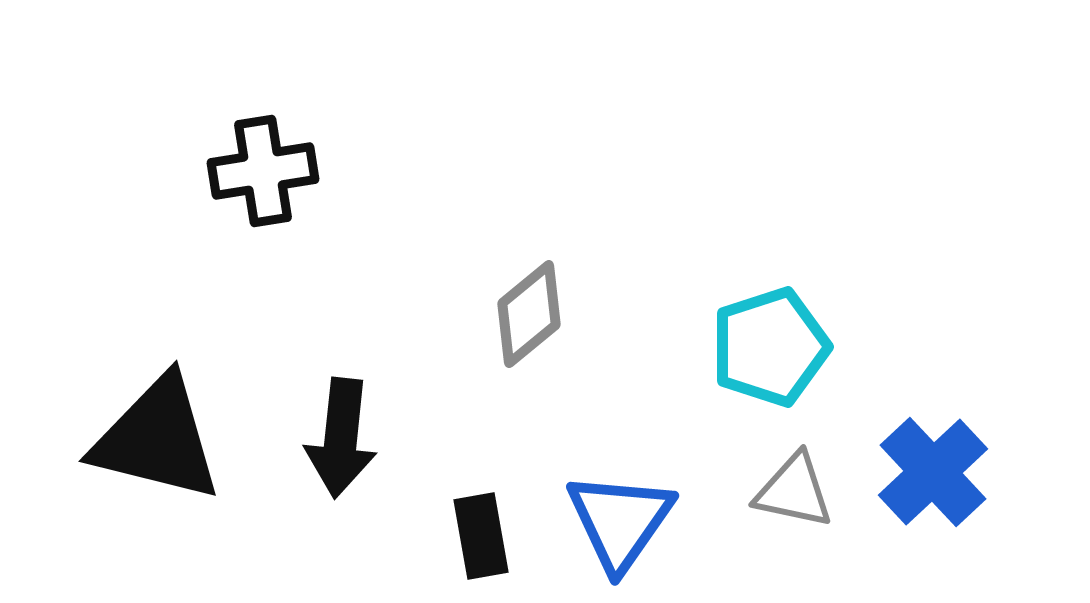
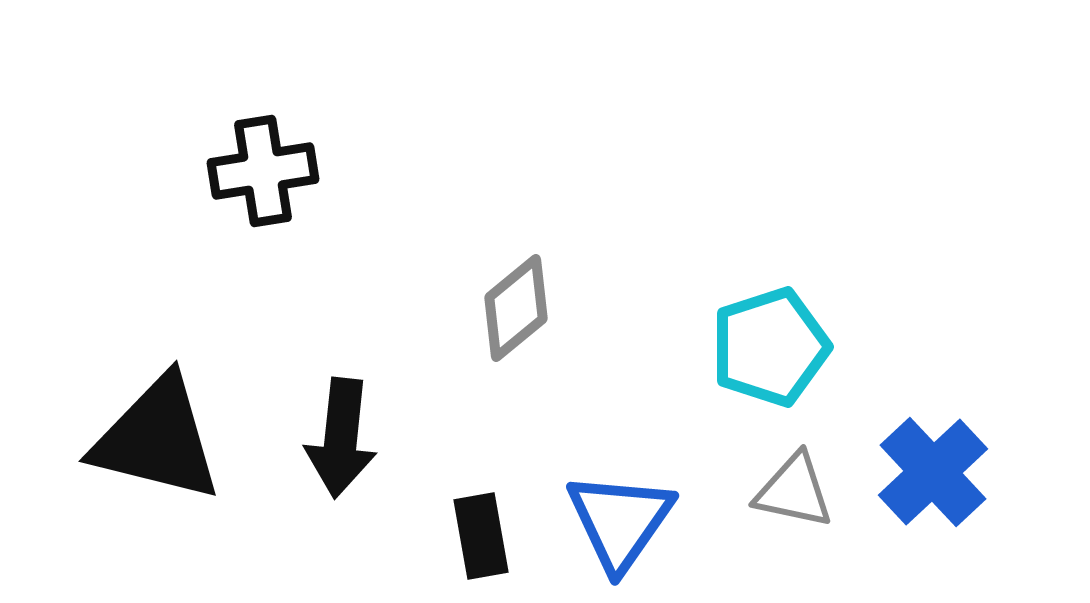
gray diamond: moved 13 px left, 6 px up
